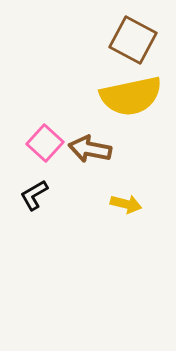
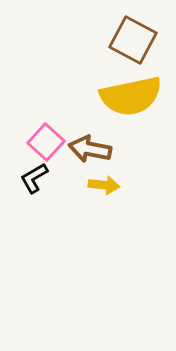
pink square: moved 1 px right, 1 px up
black L-shape: moved 17 px up
yellow arrow: moved 22 px left, 19 px up; rotated 8 degrees counterclockwise
